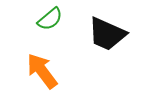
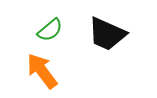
green semicircle: moved 11 px down
